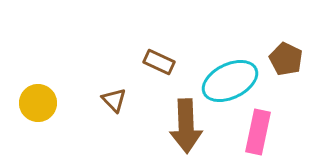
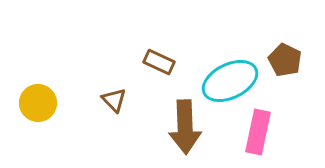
brown pentagon: moved 1 px left, 1 px down
brown arrow: moved 1 px left, 1 px down
